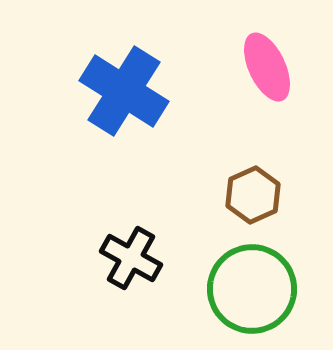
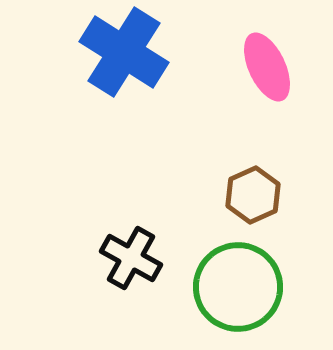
blue cross: moved 39 px up
green circle: moved 14 px left, 2 px up
